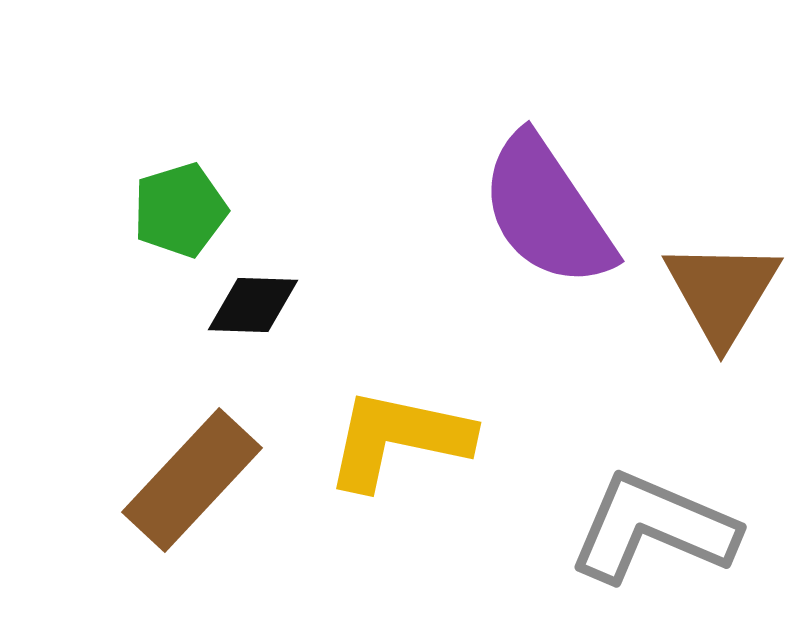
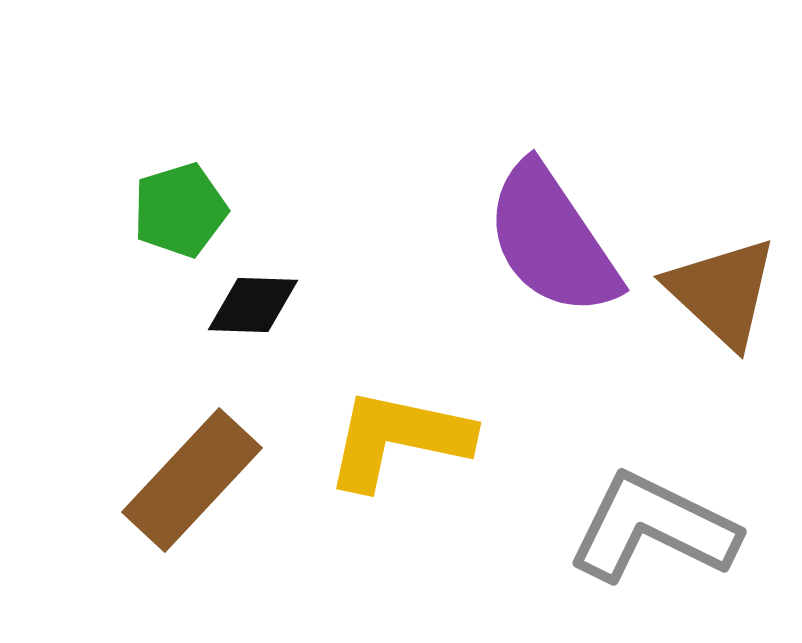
purple semicircle: moved 5 px right, 29 px down
brown triangle: rotated 18 degrees counterclockwise
gray L-shape: rotated 3 degrees clockwise
